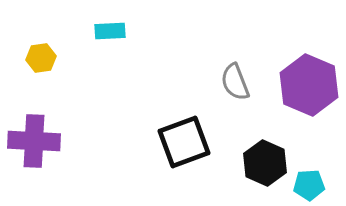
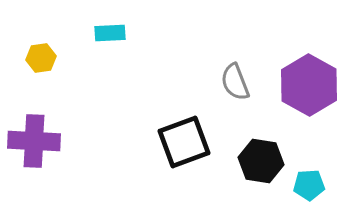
cyan rectangle: moved 2 px down
purple hexagon: rotated 6 degrees clockwise
black hexagon: moved 4 px left, 2 px up; rotated 15 degrees counterclockwise
